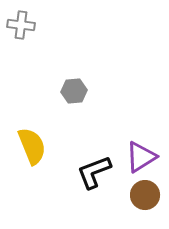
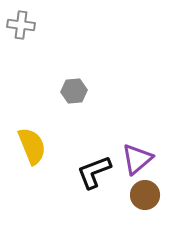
purple triangle: moved 4 px left, 2 px down; rotated 8 degrees counterclockwise
